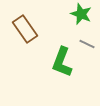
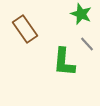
gray line: rotated 21 degrees clockwise
green L-shape: moved 2 px right; rotated 16 degrees counterclockwise
